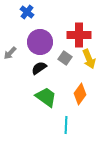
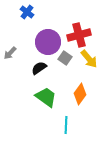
red cross: rotated 15 degrees counterclockwise
purple circle: moved 8 px right
yellow arrow: rotated 18 degrees counterclockwise
